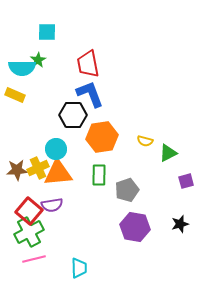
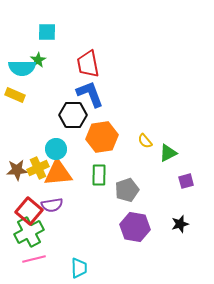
yellow semicircle: rotated 35 degrees clockwise
